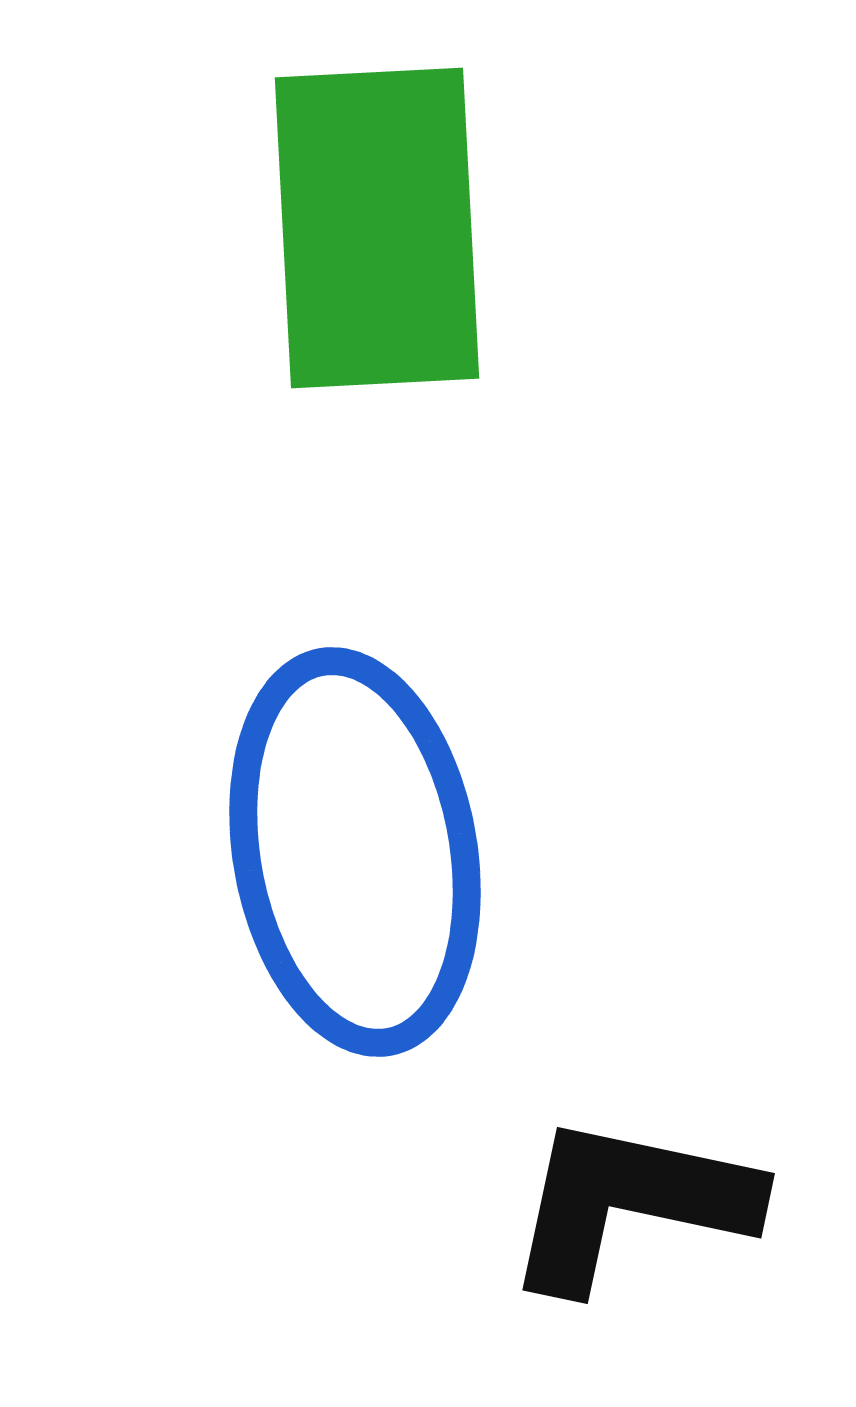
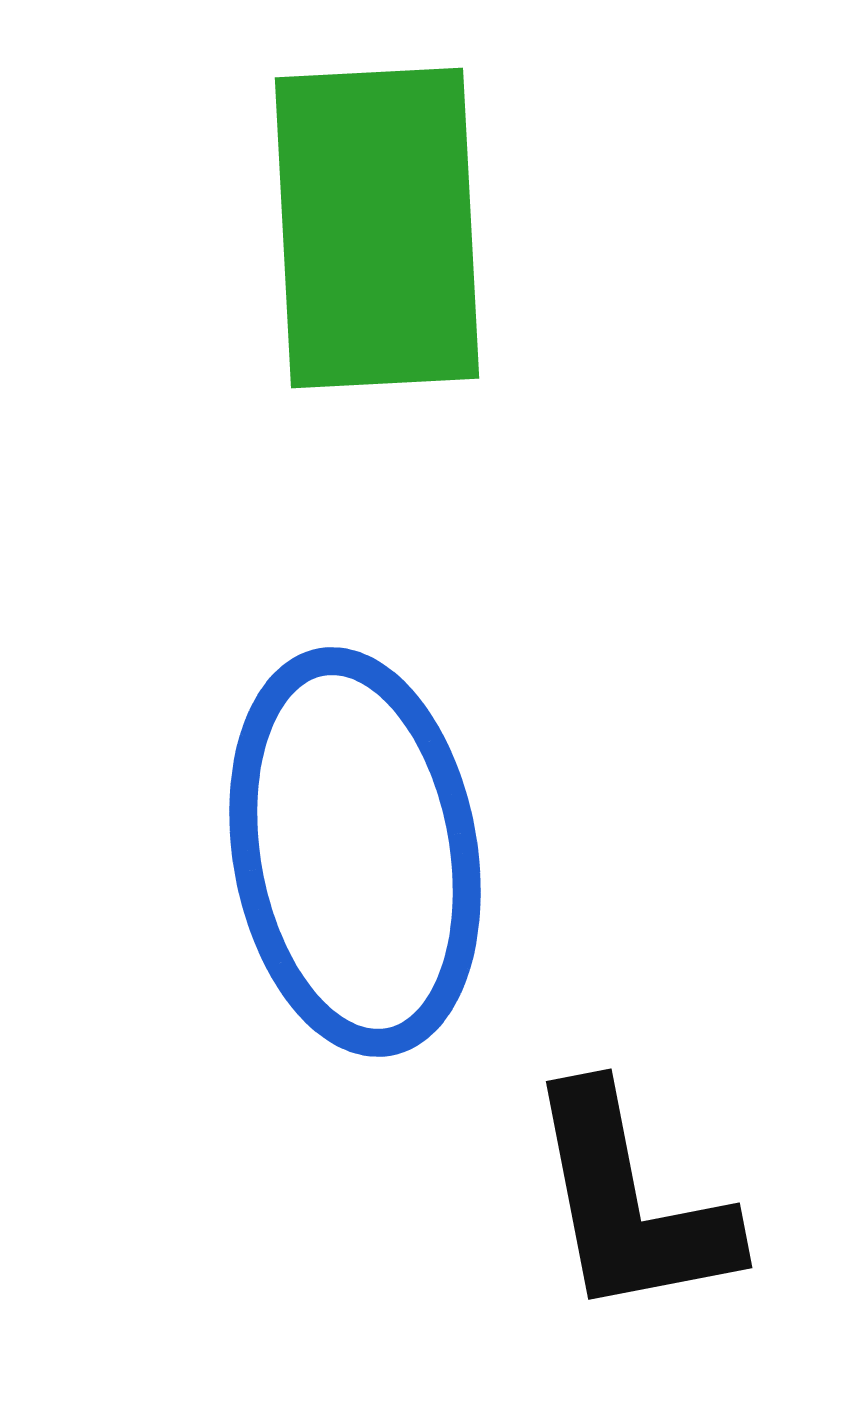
black L-shape: rotated 113 degrees counterclockwise
